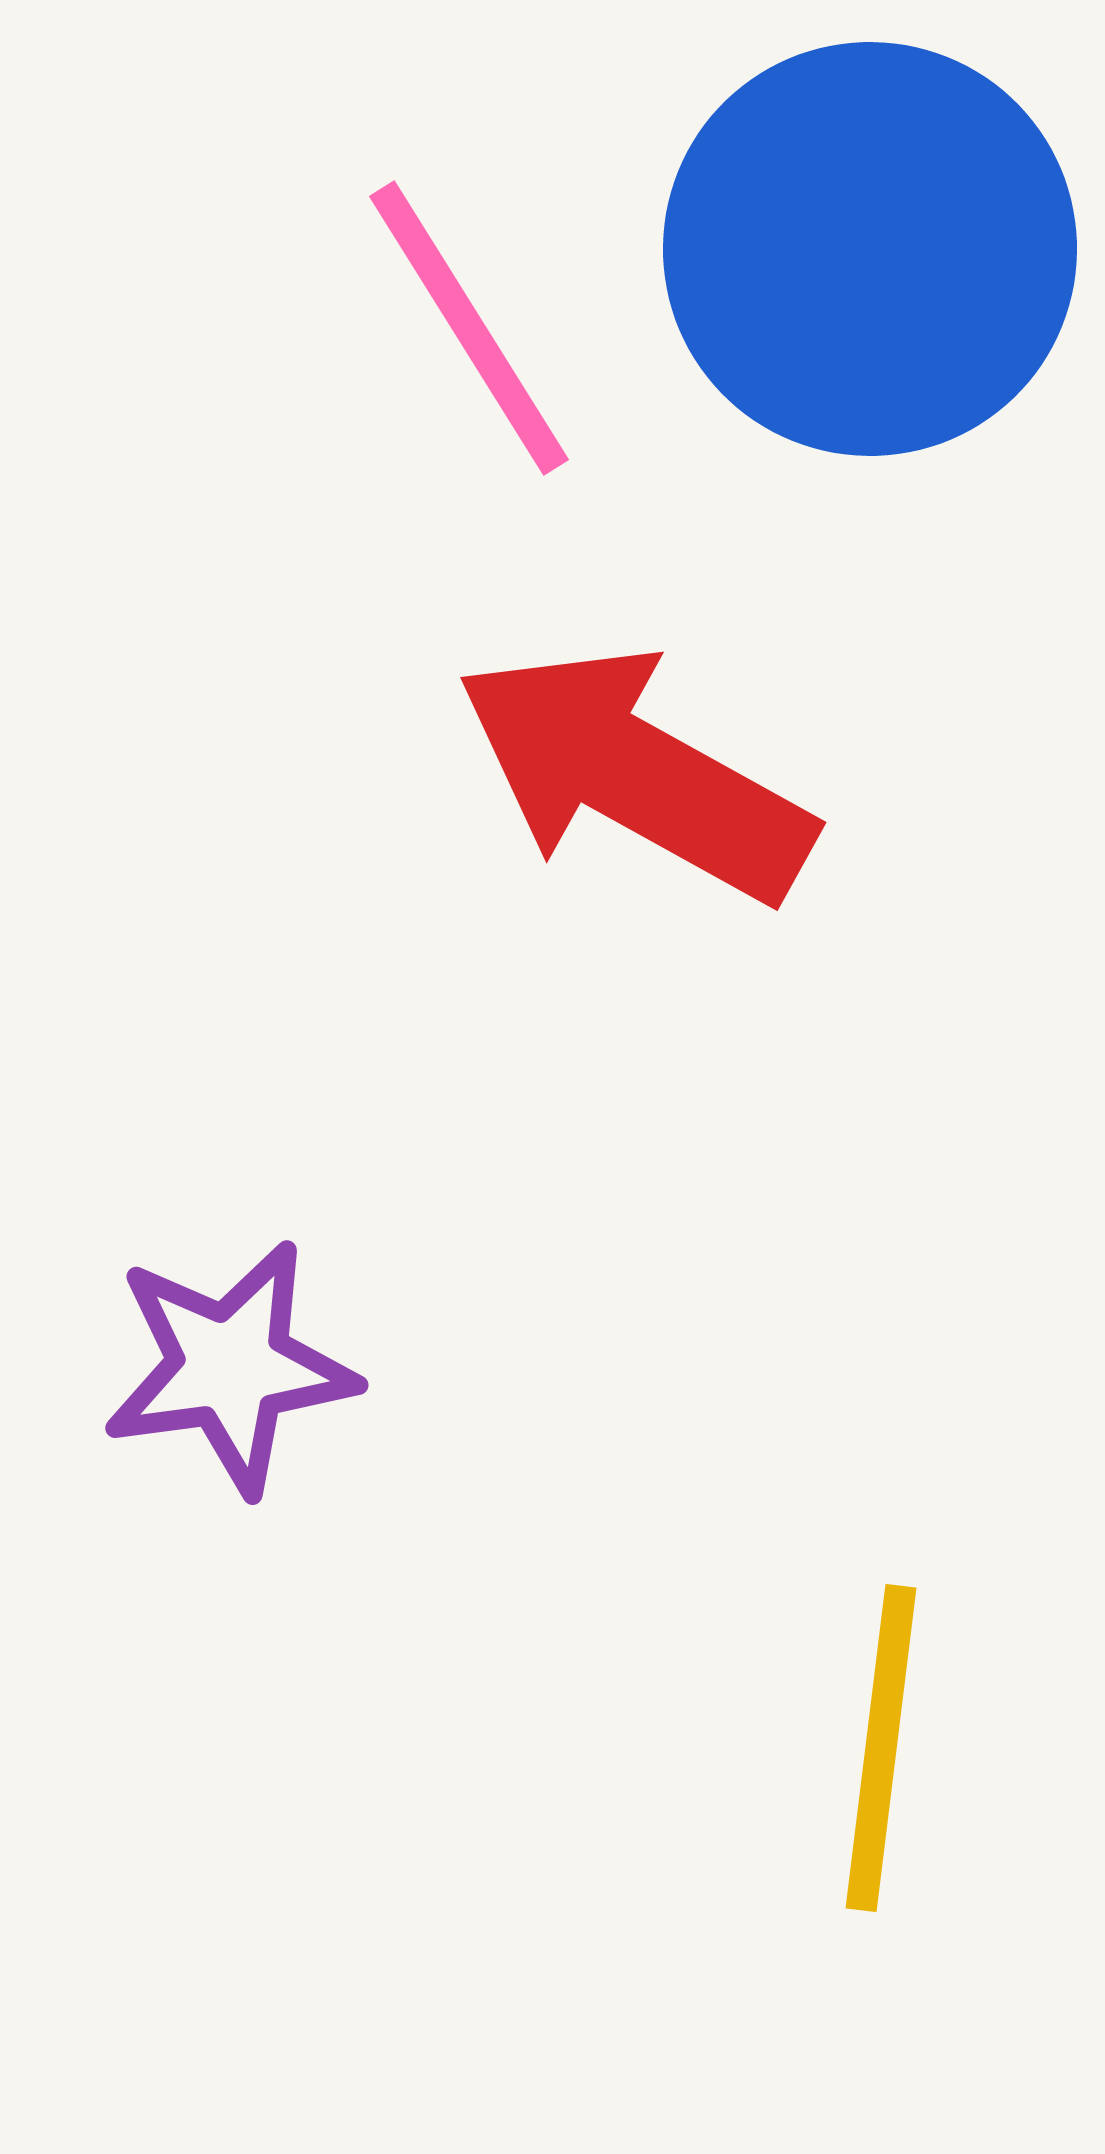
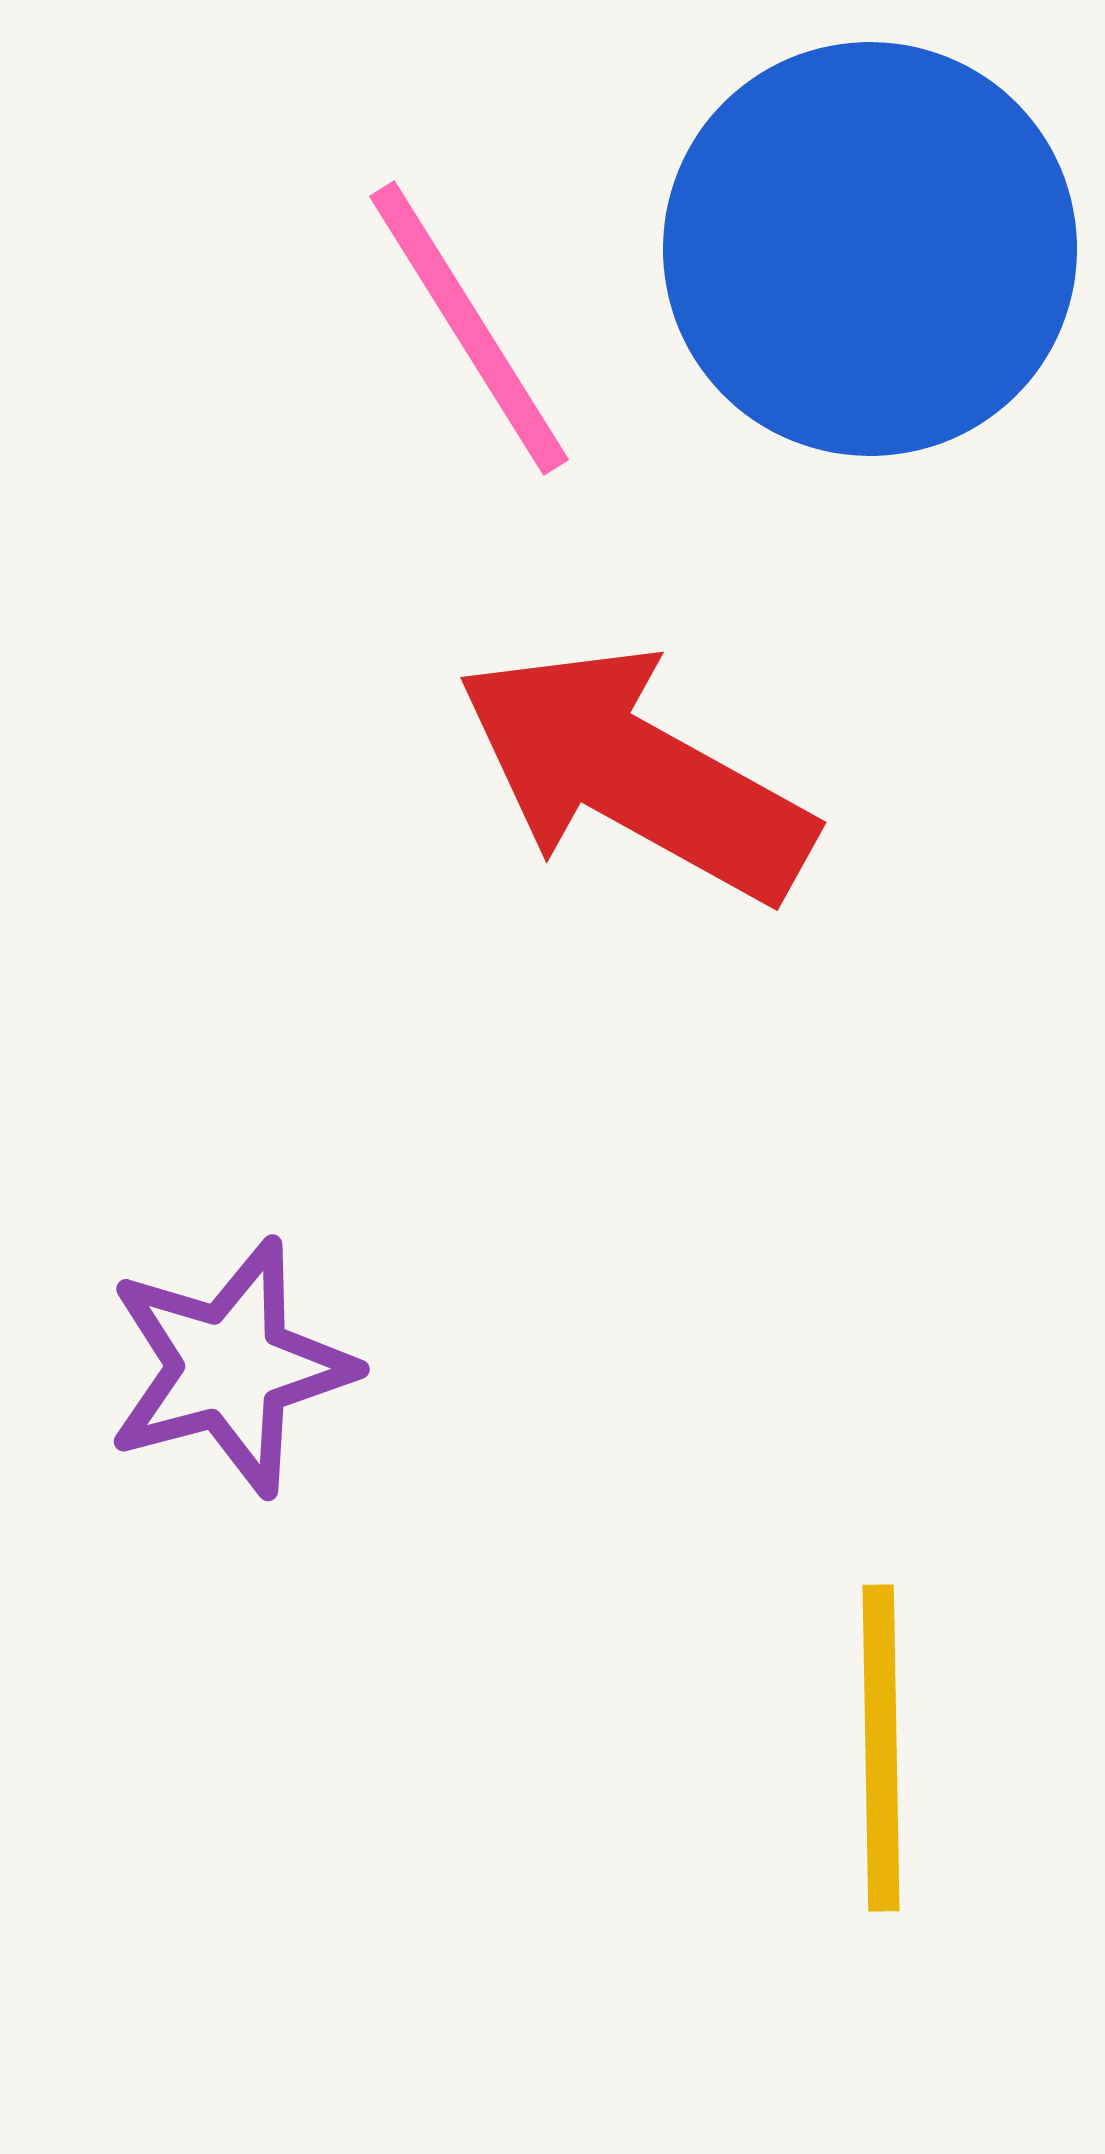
purple star: rotated 7 degrees counterclockwise
yellow line: rotated 8 degrees counterclockwise
